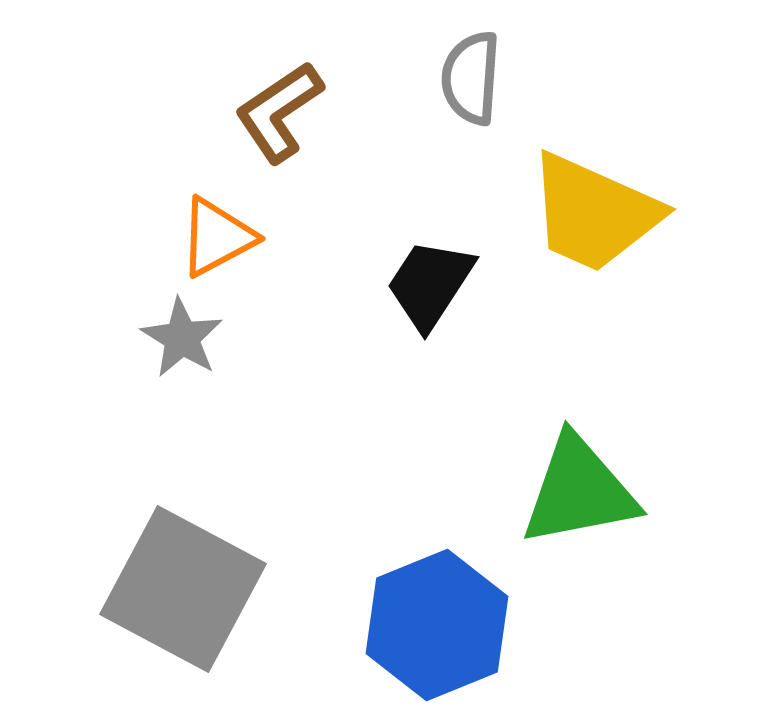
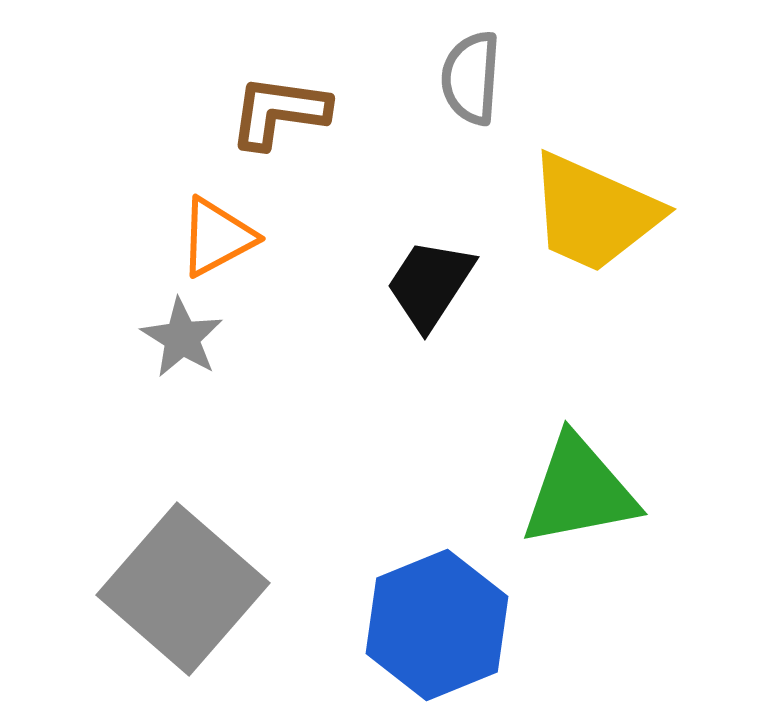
brown L-shape: rotated 42 degrees clockwise
gray square: rotated 13 degrees clockwise
